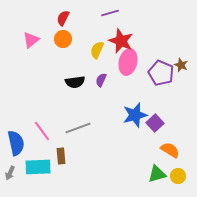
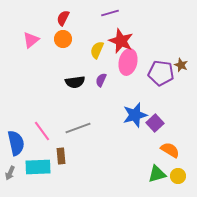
purple pentagon: rotated 15 degrees counterclockwise
